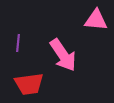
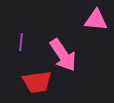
purple line: moved 3 px right, 1 px up
red trapezoid: moved 8 px right, 2 px up
